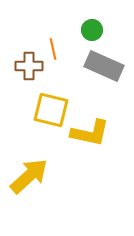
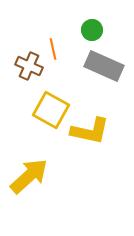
brown cross: rotated 24 degrees clockwise
yellow square: rotated 15 degrees clockwise
yellow L-shape: moved 2 px up
